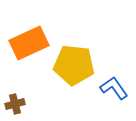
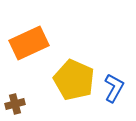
yellow pentagon: moved 15 px down; rotated 18 degrees clockwise
blue L-shape: rotated 64 degrees clockwise
